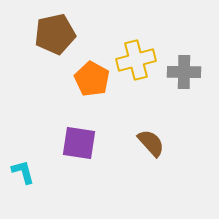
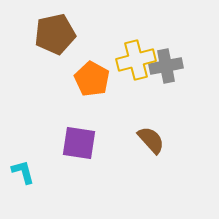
gray cross: moved 18 px left, 6 px up; rotated 12 degrees counterclockwise
brown semicircle: moved 3 px up
